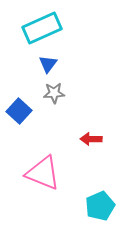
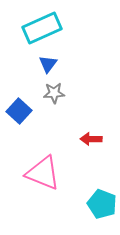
cyan pentagon: moved 2 px right, 2 px up; rotated 28 degrees counterclockwise
